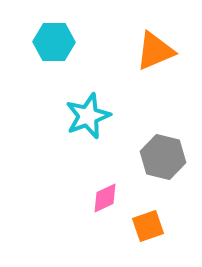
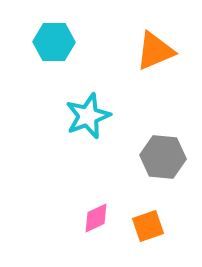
gray hexagon: rotated 9 degrees counterclockwise
pink diamond: moved 9 px left, 20 px down
